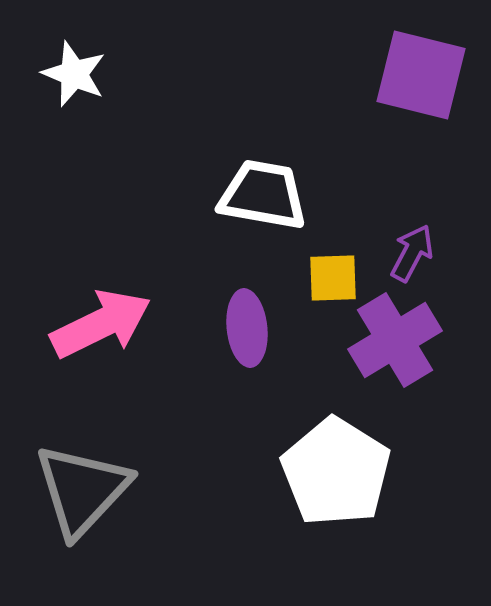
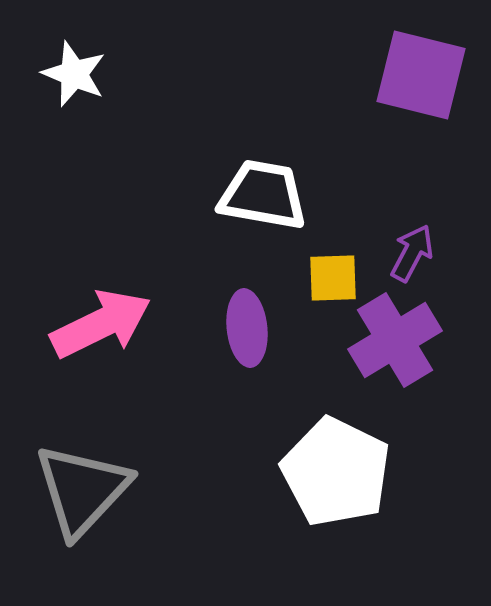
white pentagon: rotated 6 degrees counterclockwise
